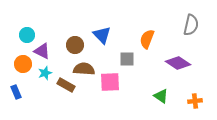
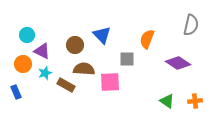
green triangle: moved 6 px right, 5 px down
